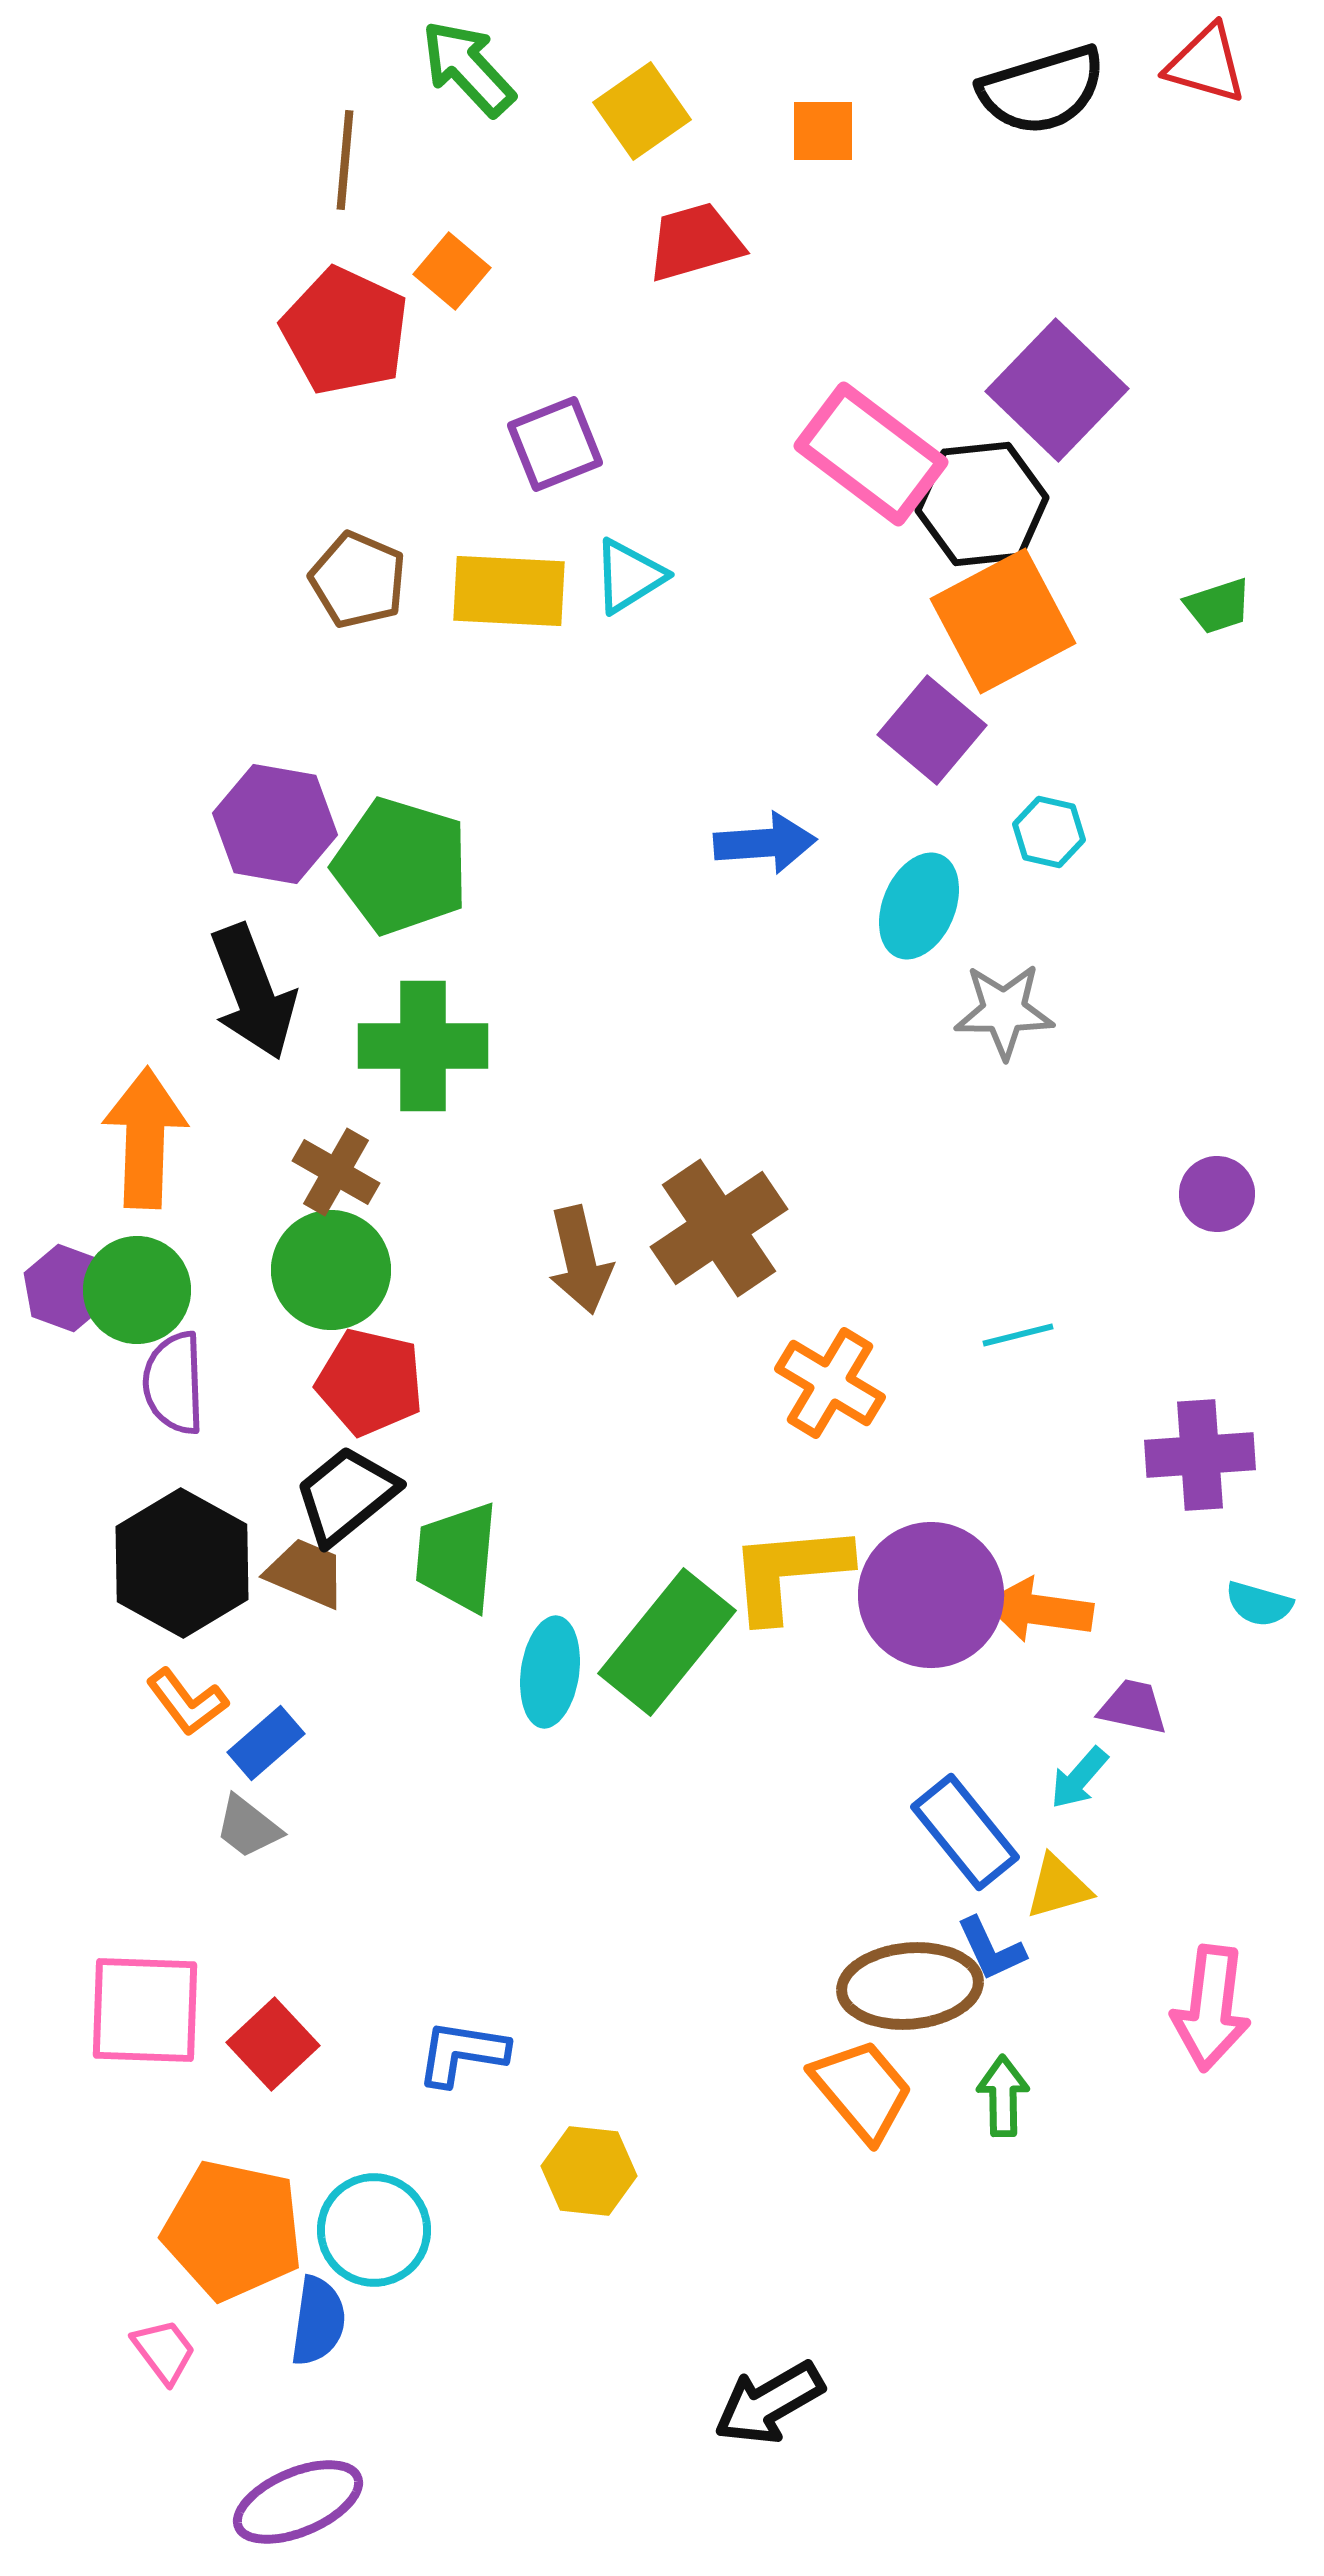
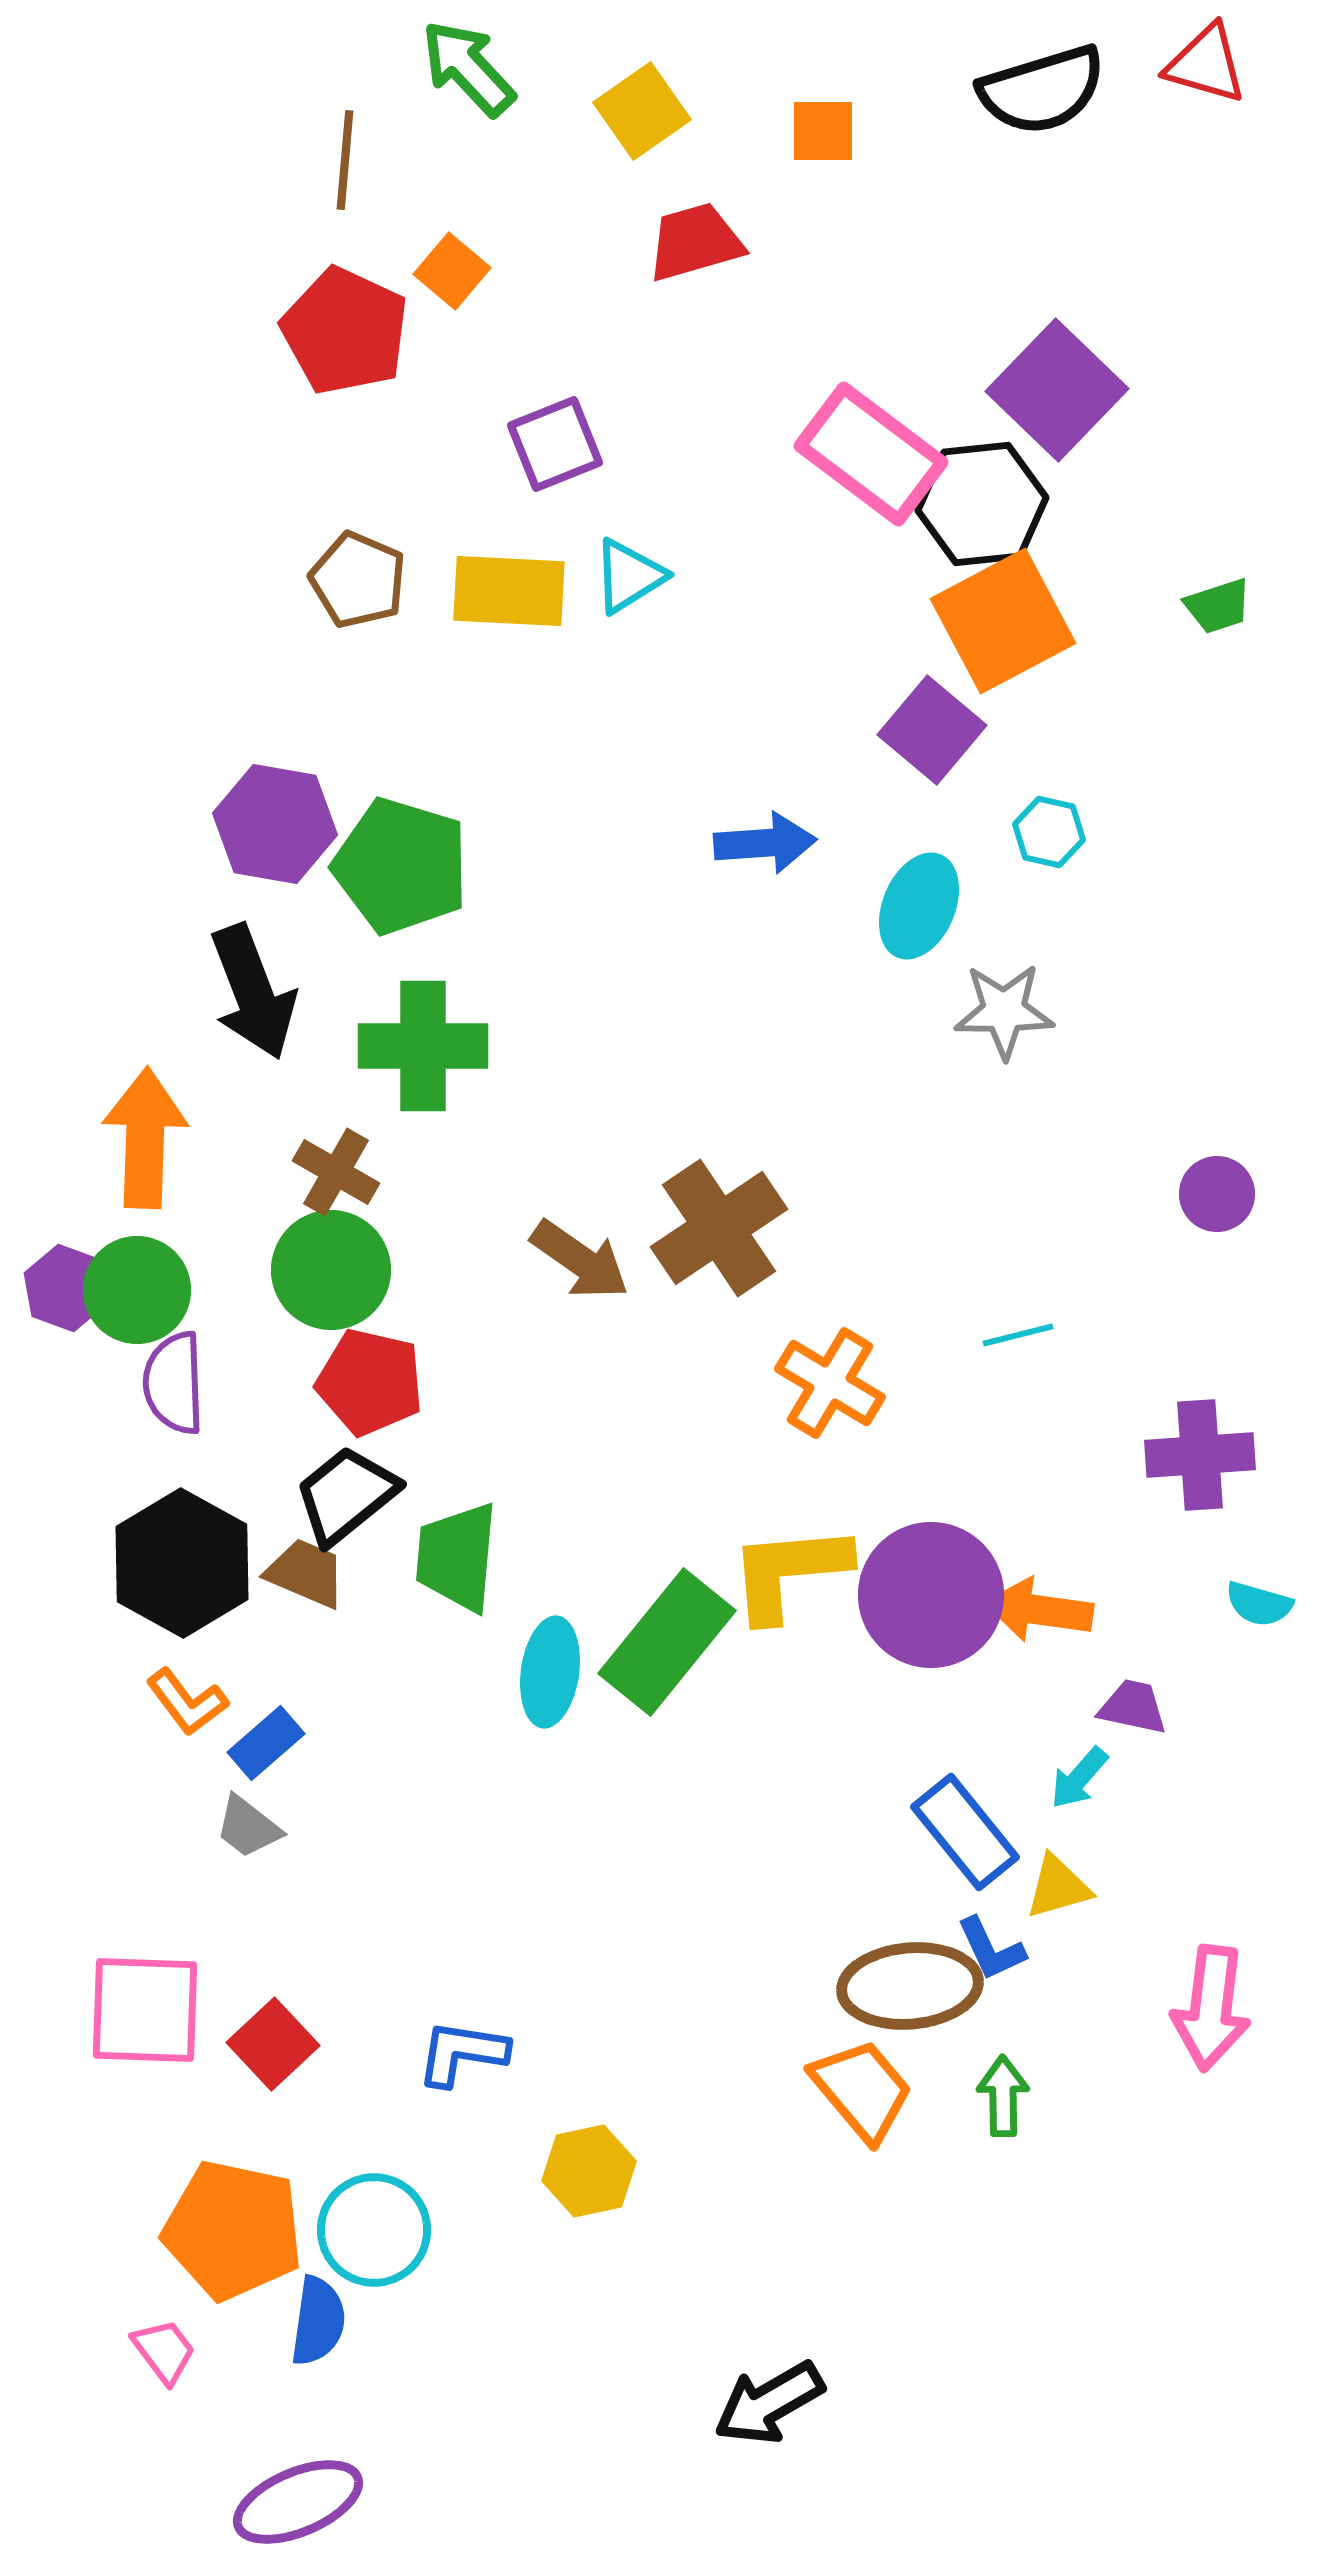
brown arrow at (580, 1260): rotated 42 degrees counterclockwise
yellow hexagon at (589, 2171): rotated 18 degrees counterclockwise
